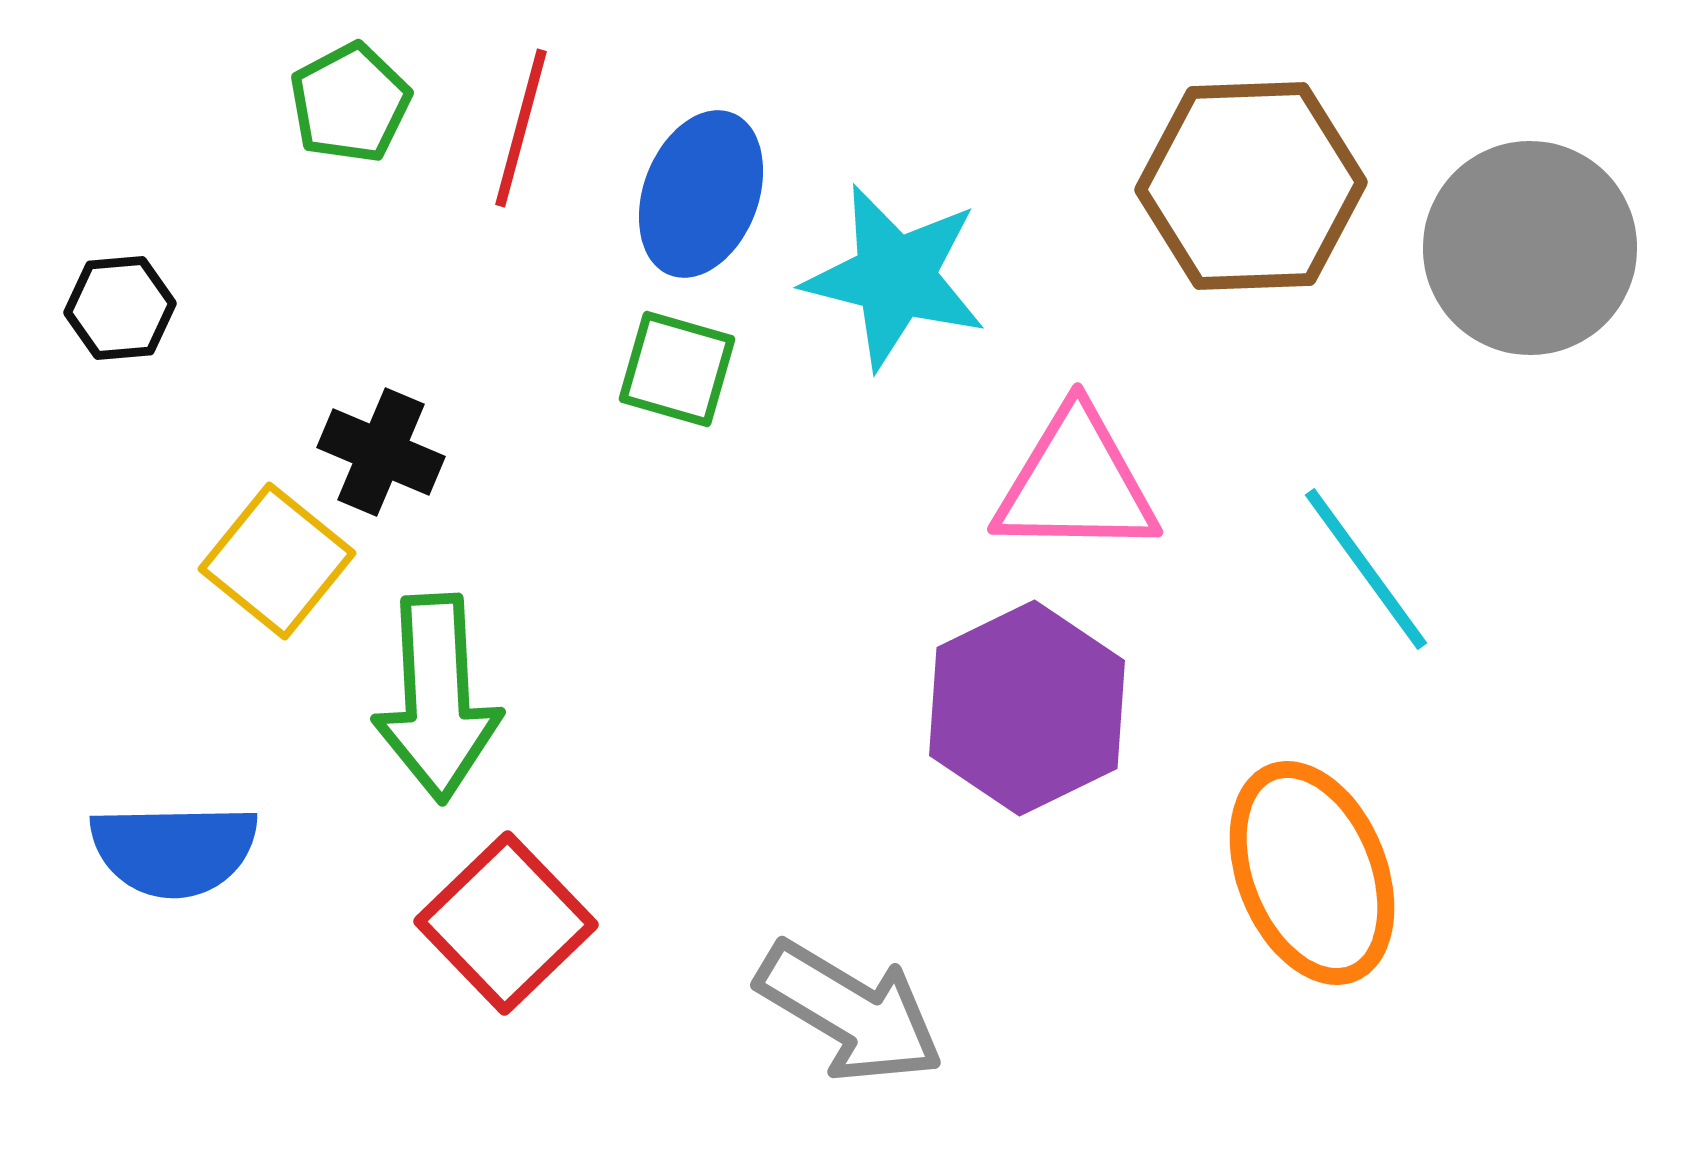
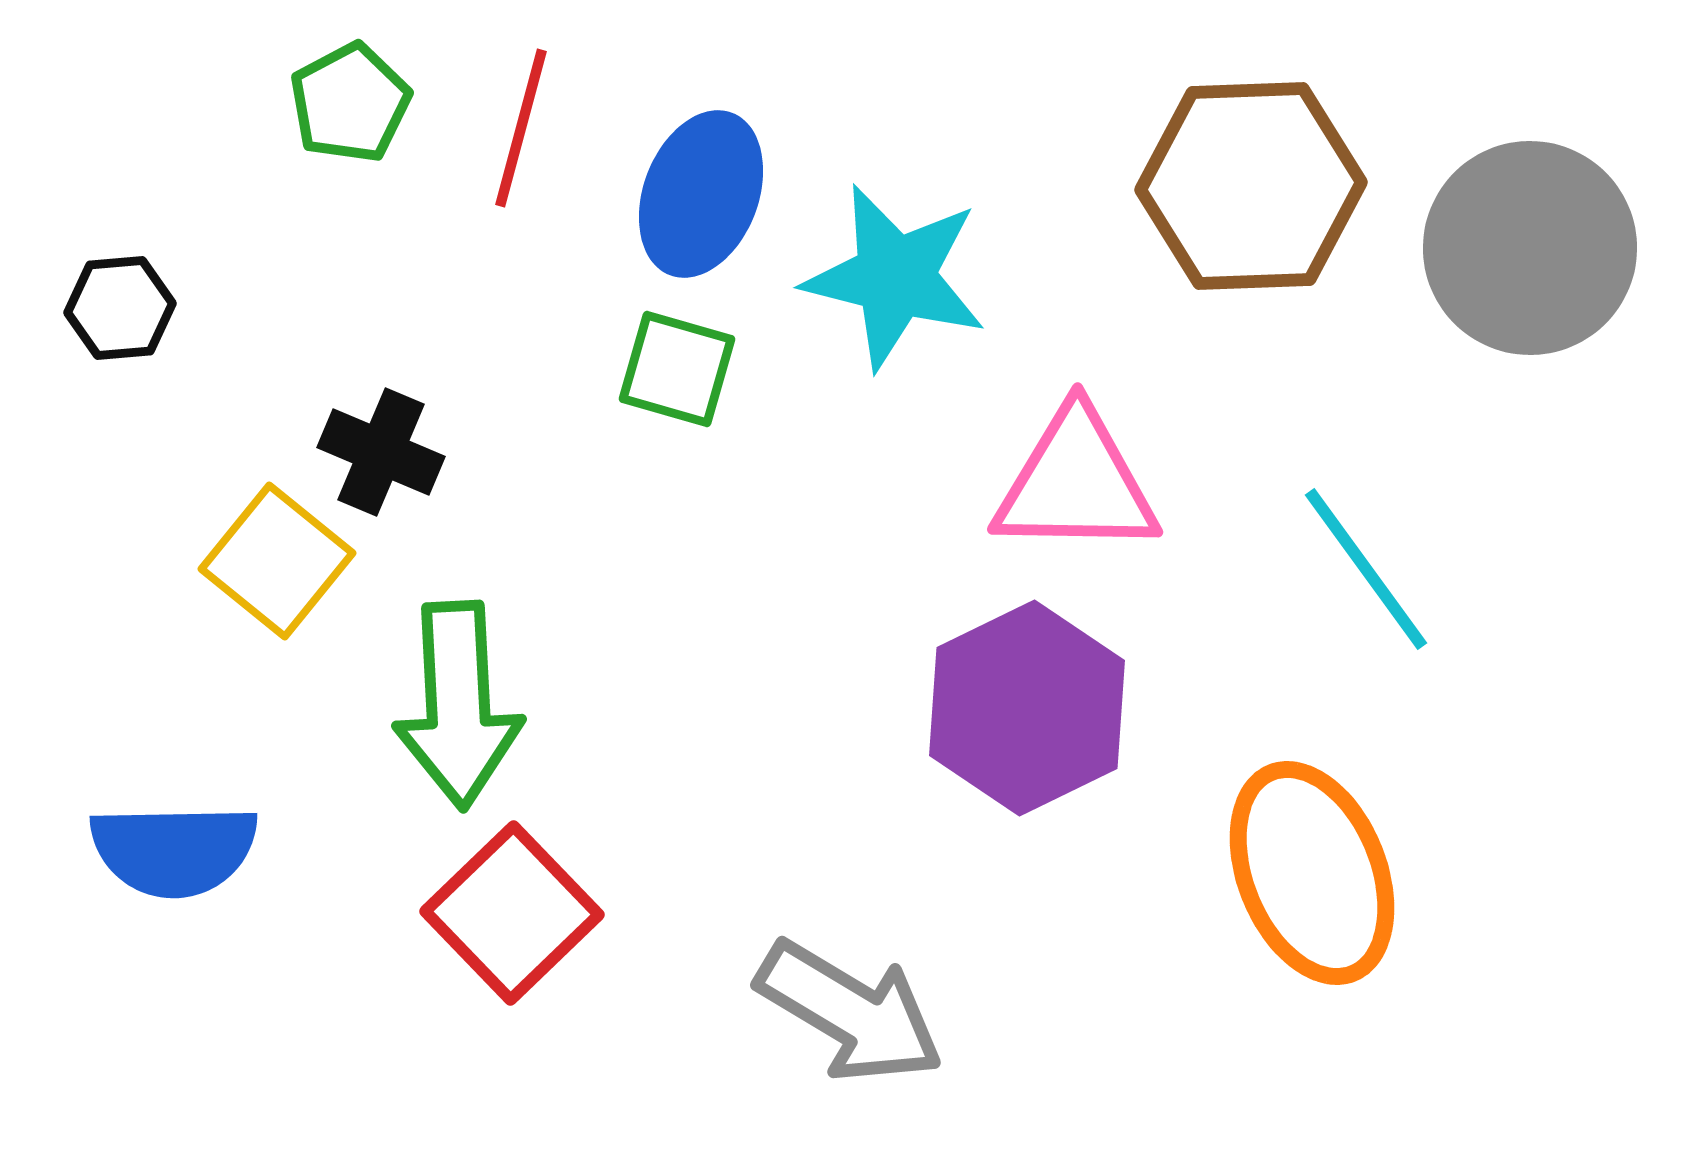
green arrow: moved 21 px right, 7 px down
red square: moved 6 px right, 10 px up
